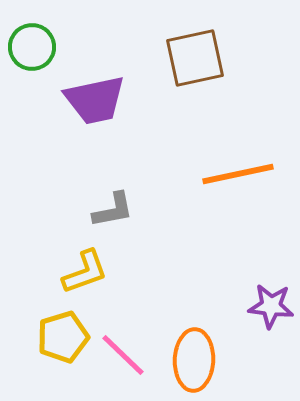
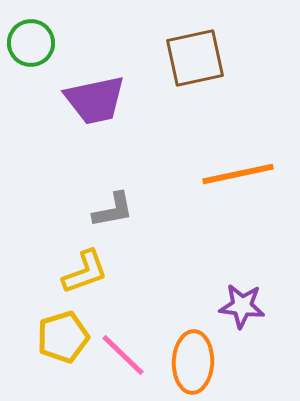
green circle: moved 1 px left, 4 px up
purple star: moved 29 px left
orange ellipse: moved 1 px left, 2 px down
